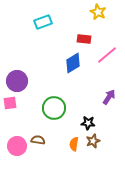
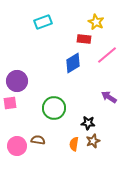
yellow star: moved 2 px left, 10 px down
purple arrow: rotated 91 degrees counterclockwise
